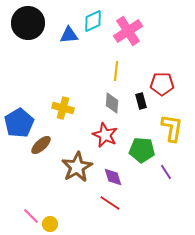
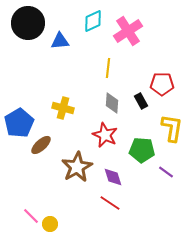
blue triangle: moved 9 px left, 6 px down
yellow line: moved 8 px left, 3 px up
black rectangle: rotated 14 degrees counterclockwise
purple line: rotated 21 degrees counterclockwise
